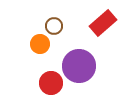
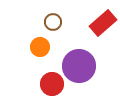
brown circle: moved 1 px left, 4 px up
orange circle: moved 3 px down
red circle: moved 1 px right, 1 px down
